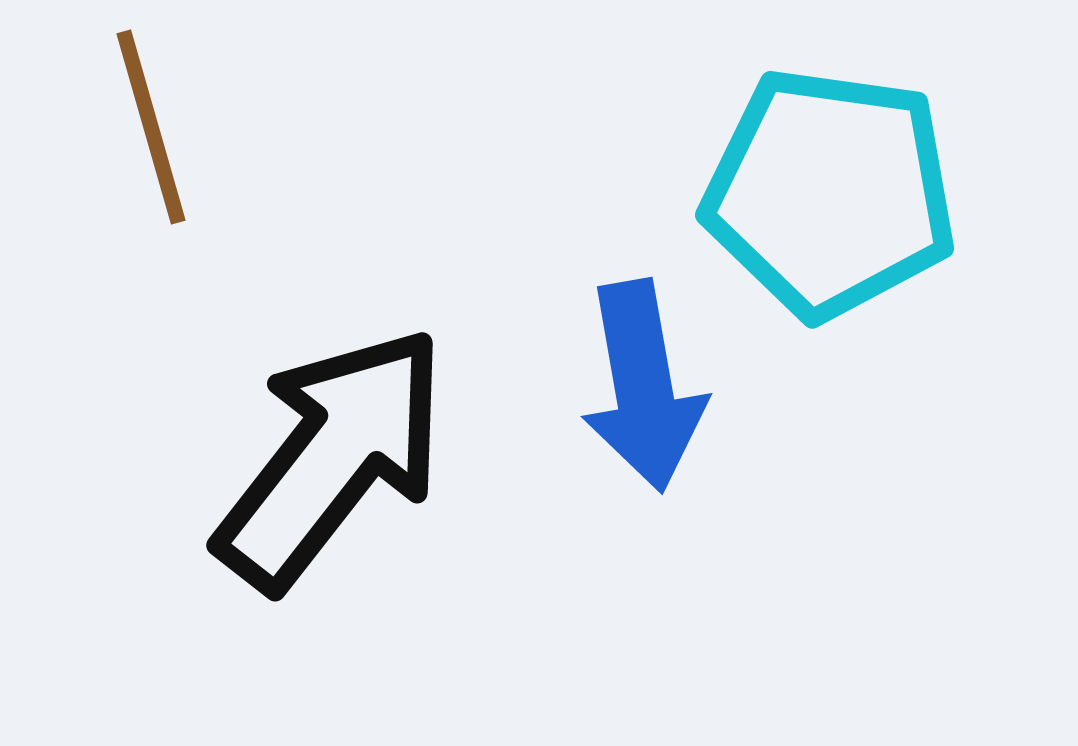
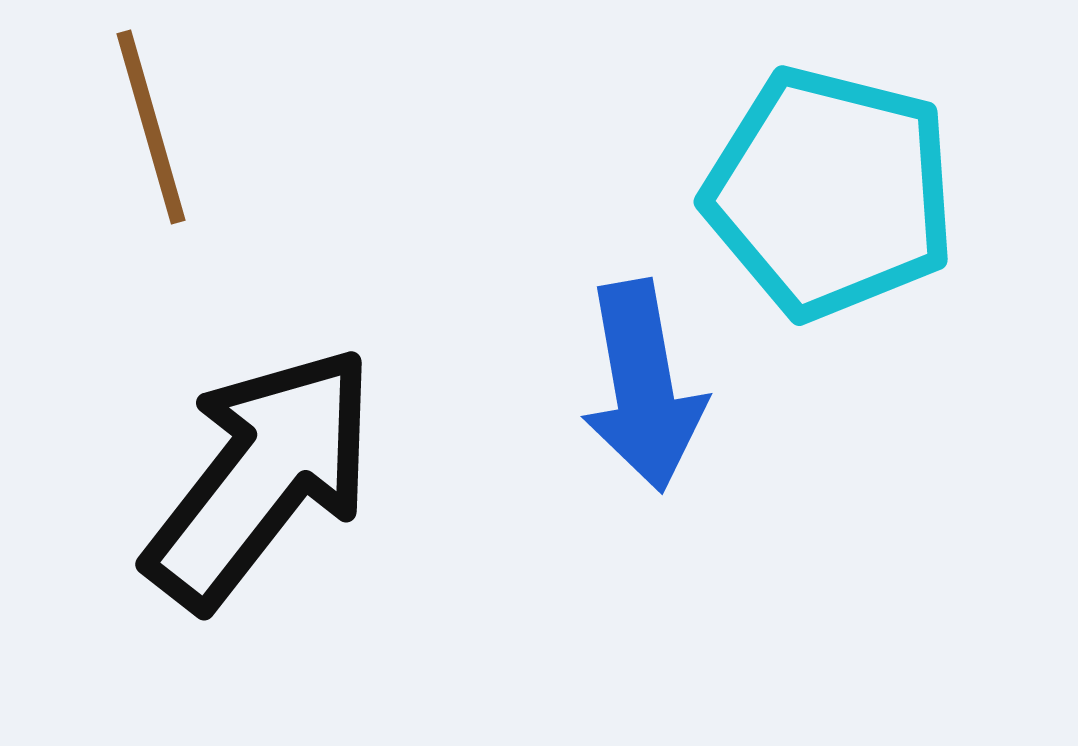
cyan pentagon: rotated 6 degrees clockwise
black arrow: moved 71 px left, 19 px down
